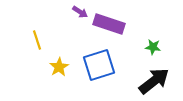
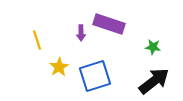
purple arrow: moved 1 px right, 21 px down; rotated 56 degrees clockwise
blue square: moved 4 px left, 11 px down
